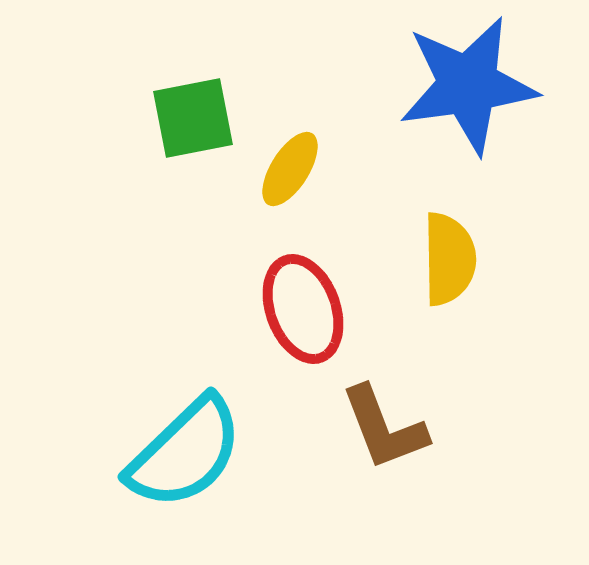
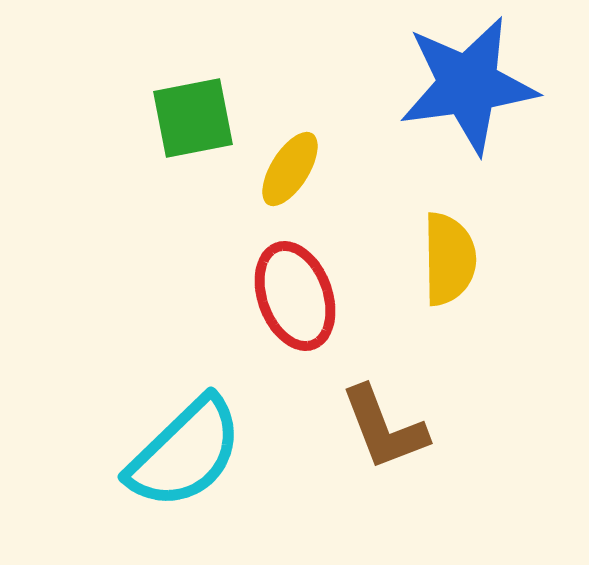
red ellipse: moved 8 px left, 13 px up
